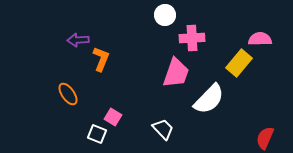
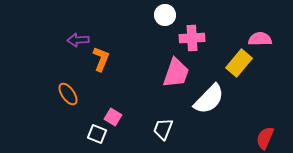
white trapezoid: rotated 115 degrees counterclockwise
